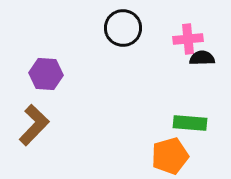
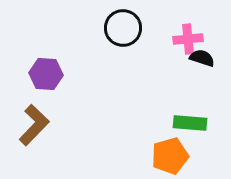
black semicircle: rotated 20 degrees clockwise
